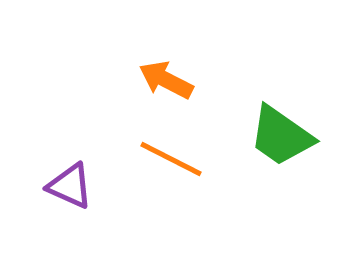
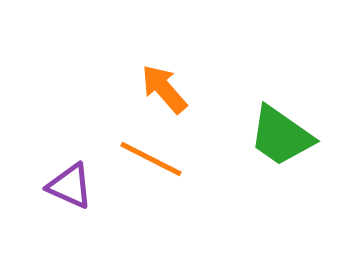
orange arrow: moved 2 px left, 9 px down; rotated 22 degrees clockwise
orange line: moved 20 px left
